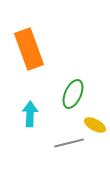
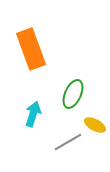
orange rectangle: moved 2 px right
cyan arrow: moved 3 px right; rotated 15 degrees clockwise
gray line: moved 1 px left, 1 px up; rotated 16 degrees counterclockwise
